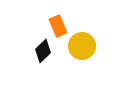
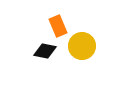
black diamond: moved 2 px right; rotated 55 degrees clockwise
